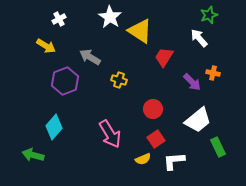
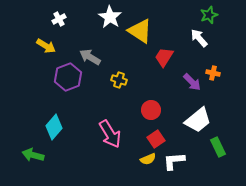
purple hexagon: moved 3 px right, 4 px up
red circle: moved 2 px left, 1 px down
yellow semicircle: moved 5 px right
